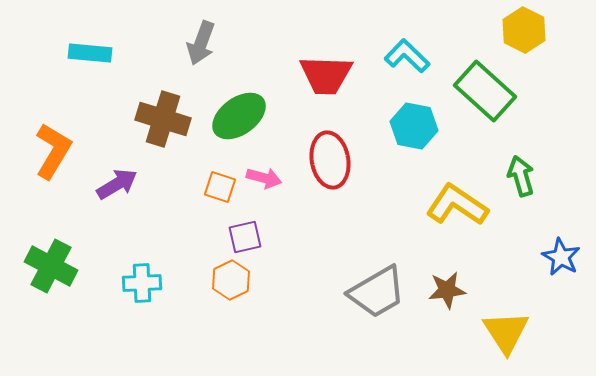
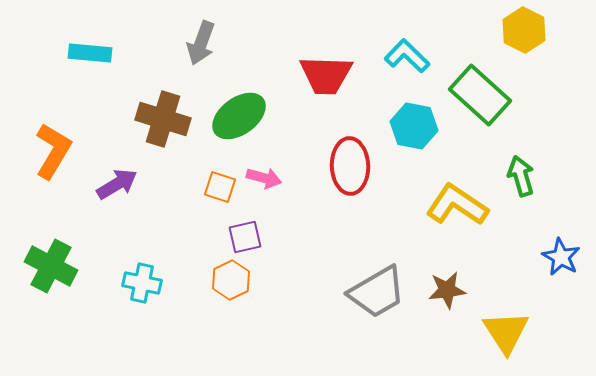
green rectangle: moved 5 px left, 4 px down
red ellipse: moved 20 px right, 6 px down; rotated 8 degrees clockwise
cyan cross: rotated 15 degrees clockwise
